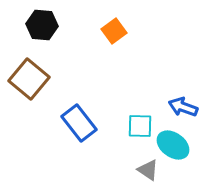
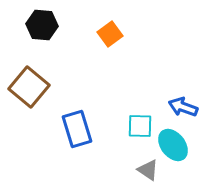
orange square: moved 4 px left, 3 px down
brown square: moved 8 px down
blue rectangle: moved 2 px left, 6 px down; rotated 21 degrees clockwise
cyan ellipse: rotated 16 degrees clockwise
